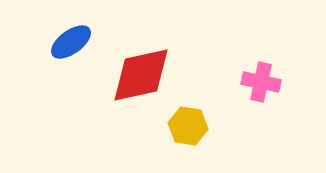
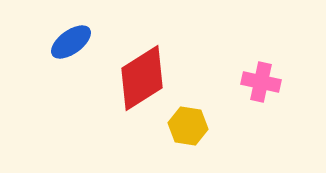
red diamond: moved 1 px right, 3 px down; rotated 20 degrees counterclockwise
